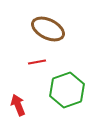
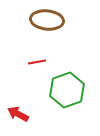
brown ellipse: moved 1 px left, 9 px up; rotated 20 degrees counterclockwise
red arrow: moved 9 px down; rotated 40 degrees counterclockwise
